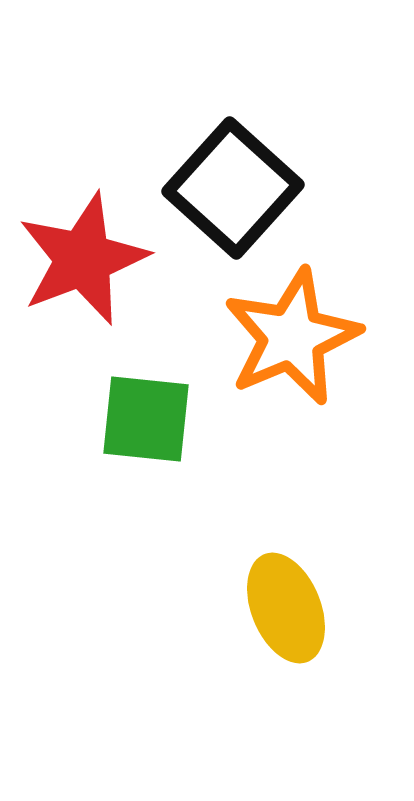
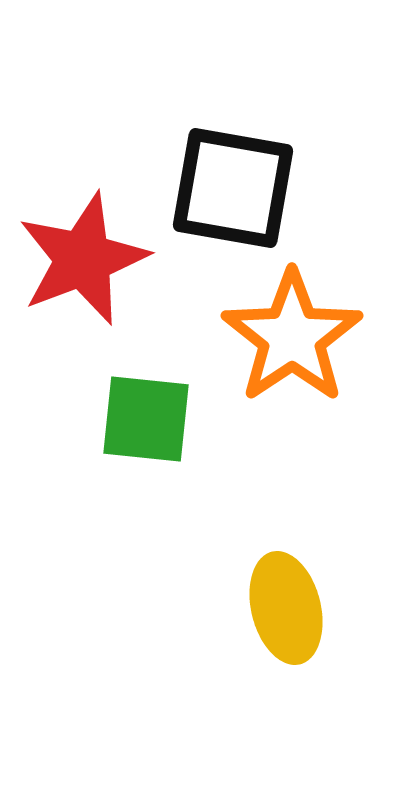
black square: rotated 32 degrees counterclockwise
orange star: rotated 11 degrees counterclockwise
yellow ellipse: rotated 8 degrees clockwise
